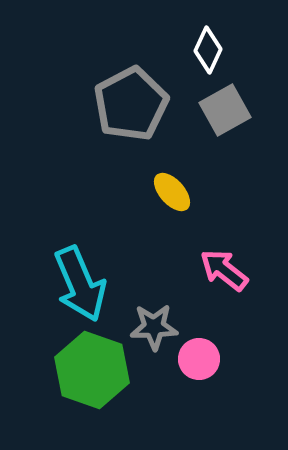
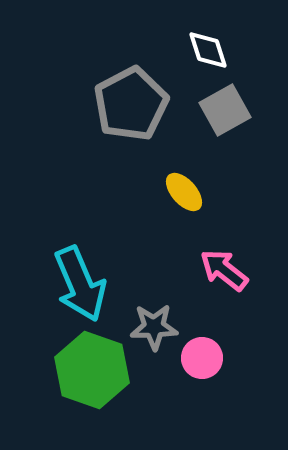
white diamond: rotated 42 degrees counterclockwise
yellow ellipse: moved 12 px right
pink circle: moved 3 px right, 1 px up
